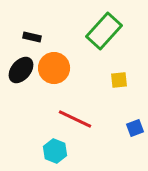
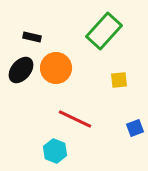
orange circle: moved 2 px right
